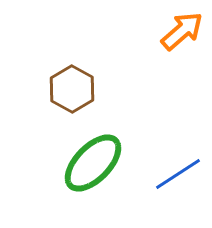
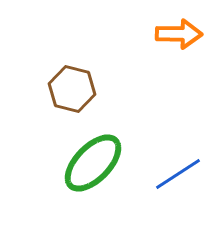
orange arrow: moved 3 px left, 3 px down; rotated 42 degrees clockwise
brown hexagon: rotated 15 degrees counterclockwise
